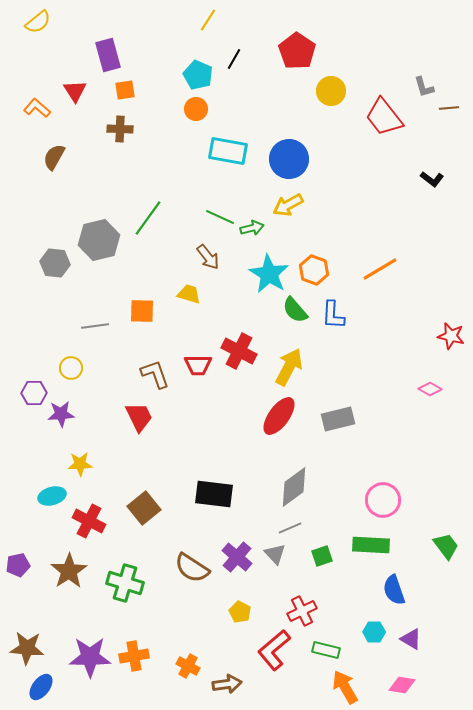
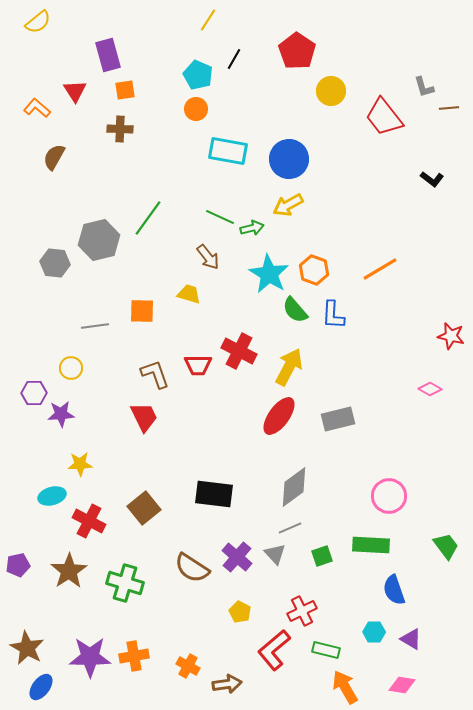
red trapezoid at (139, 417): moved 5 px right
pink circle at (383, 500): moved 6 px right, 4 px up
brown star at (27, 648): rotated 24 degrees clockwise
